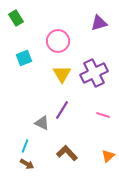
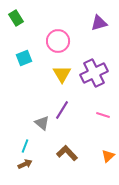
gray triangle: rotated 14 degrees clockwise
brown arrow: moved 2 px left; rotated 56 degrees counterclockwise
